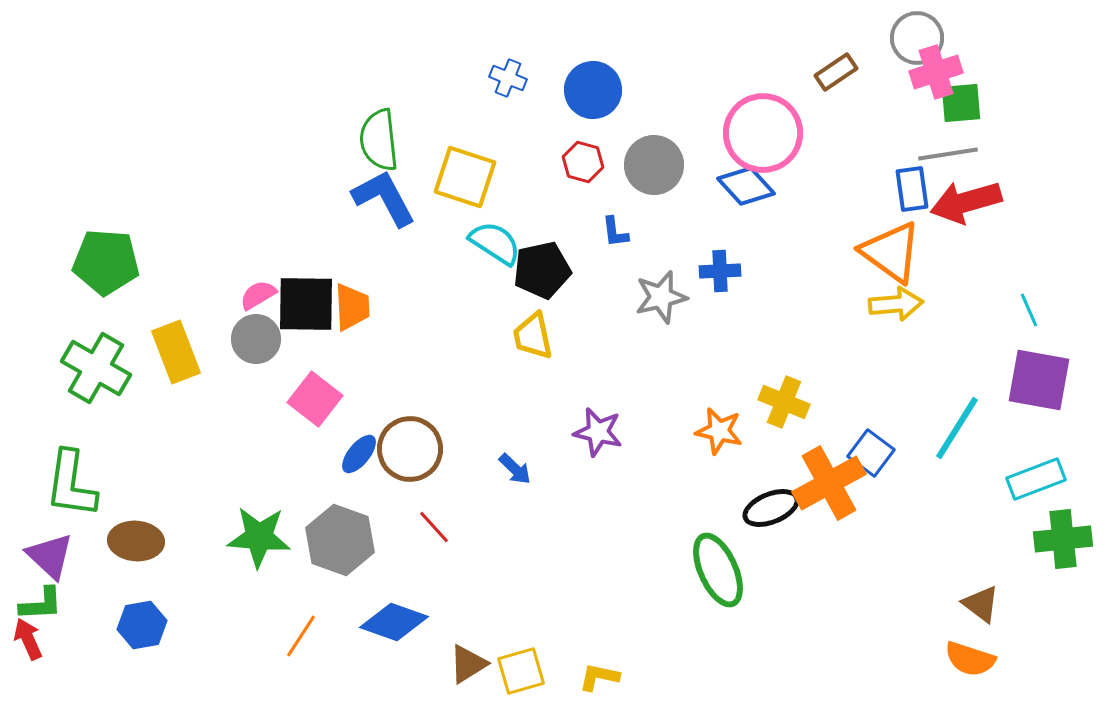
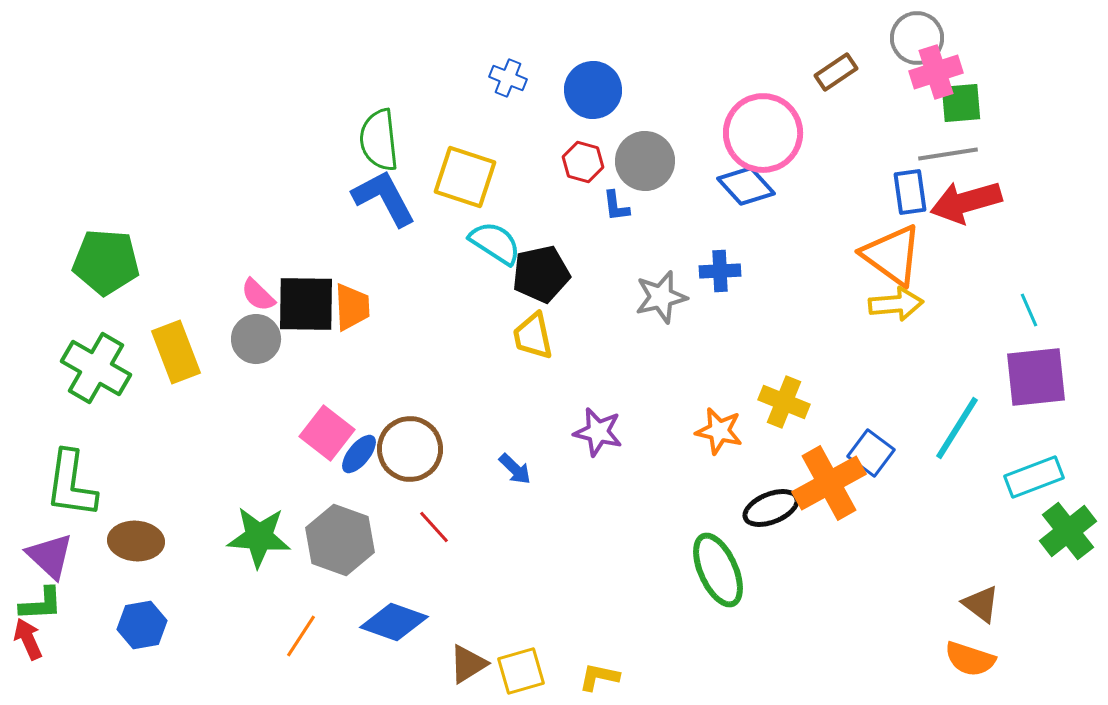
gray circle at (654, 165): moved 9 px left, 4 px up
blue rectangle at (912, 189): moved 2 px left, 3 px down
blue L-shape at (615, 232): moved 1 px right, 26 px up
orange triangle at (891, 252): moved 1 px right, 3 px down
black pentagon at (542, 270): moved 1 px left, 4 px down
pink semicircle at (258, 295): rotated 105 degrees counterclockwise
purple square at (1039, 380): moved 3 px left, 3 px up; rotated 16 degrees counterclockwise
pink square at (315, 399): moved 12 px right, 34 px down
cyan rectangle at (1036, 479): moved 2 px left, 2 px up
green cross at (1063, 539): moved 5 px right, 8 px up; rotated 32 degrees counterclockwise
